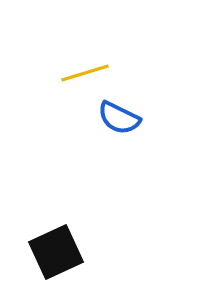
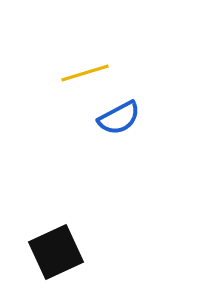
blue semicircle: rotated 54 degrees counterclockwise
